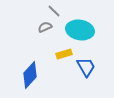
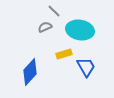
blue diamond: moved 3 px up
